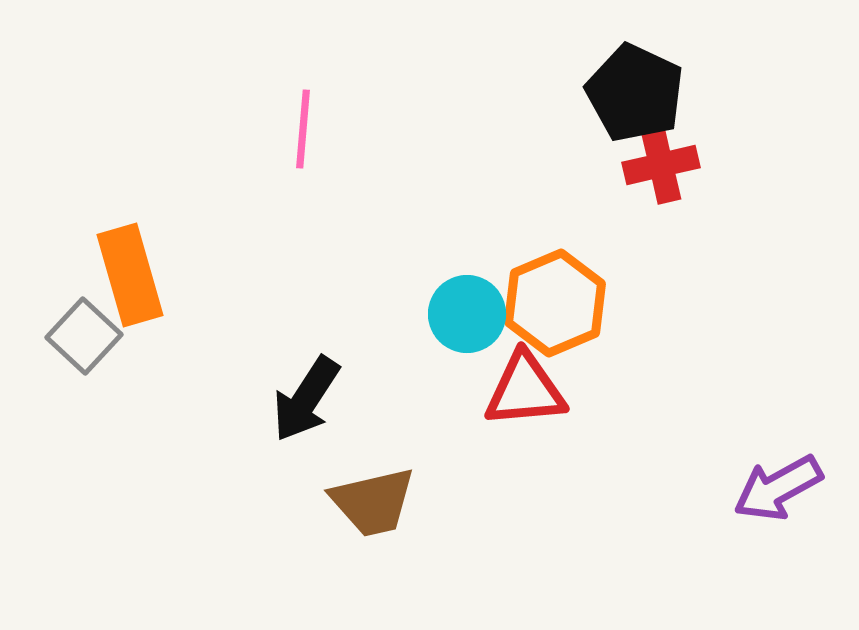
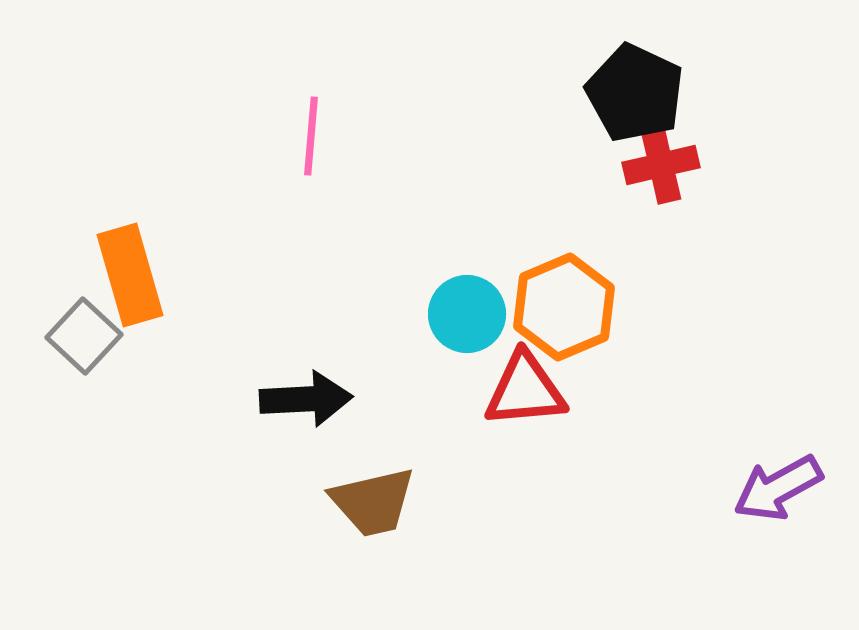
pink line: moved 8 px right, 7 px down
orange hexagon: moved 9 px right, 4 px down
black arrow: rotated 126 degrees counterclockwise
